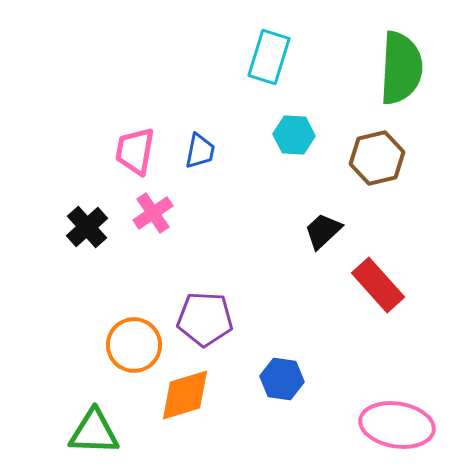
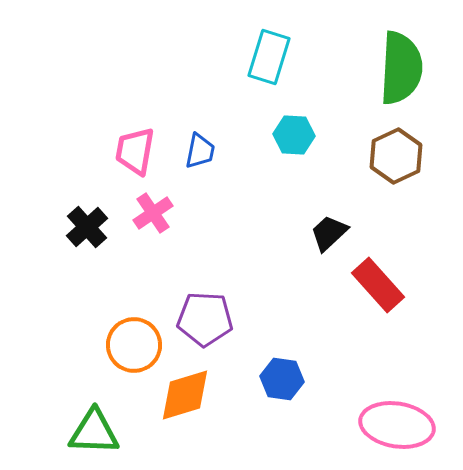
brown hexagon: moved 19 px right, 2 px up; rotated 12 degrees counterclockwise
black trapezoid: moved 6 px right, 2 px down
